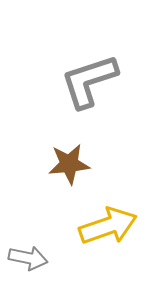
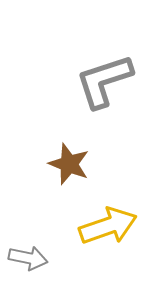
gray L-shape: moved 15 px right
brown star: rotated 27 degrees clockwise
